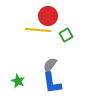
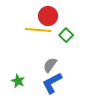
green square: rotated 16 degrees counterclockwise
blue L-shape: rotated 70 degrees clockwise
